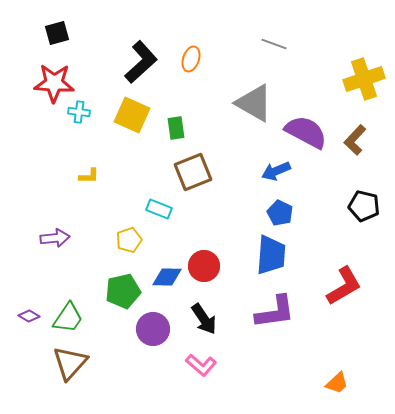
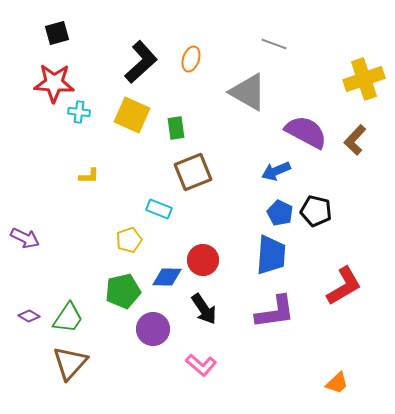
gray triangle: moved 6 px left, 11 px up
black pentagon: moved 48 px left, 5 px down
purple arrow: moved 30 px left; rotated 32 degrees clockwise
red circle: moved 1 px left, 6 px up
black arrow: moved 10 px up
